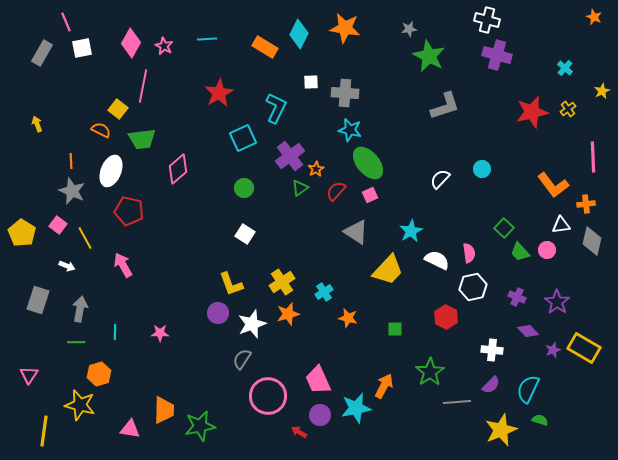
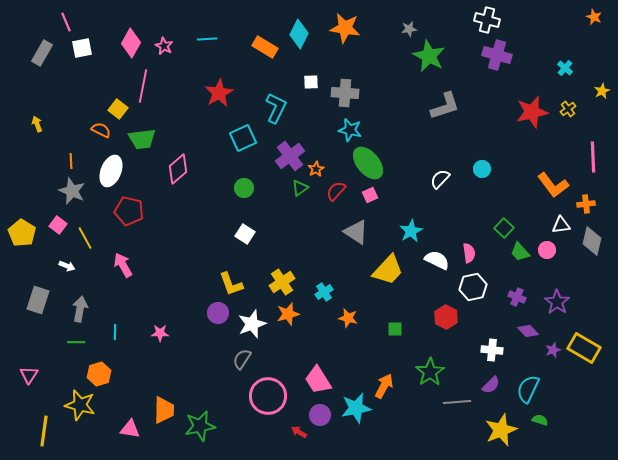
pink trapezoid at (318, 380): rotated 8 degrees counterclockwise
